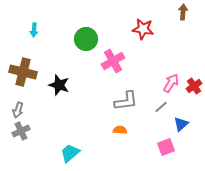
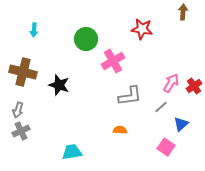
red star: moved 1 px left
gray L-shape: moved 4 px right, 5 px up
pink square: rotated 36 degrees counterclockwise
cyan trapezoid: moved 2 px right, 1 px up; rotated 30 degrees clockwise
